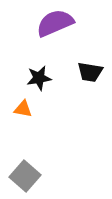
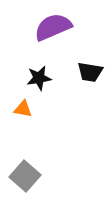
purple semicircle: moved 2 px left, 4 px down
